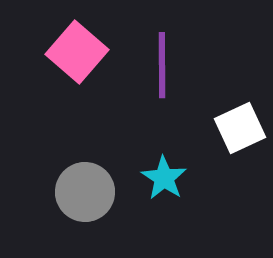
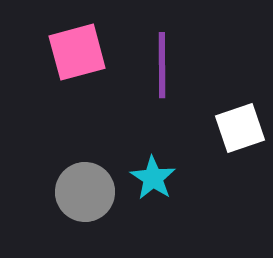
pink square: rotated 34 degrees clockwise
white square: rotated 6 degrees clockwise
cyan star: moved 11 px left
